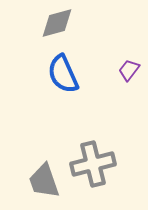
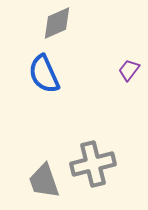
gray diamond: rotated 9 degrees counterclockwise
blue semicircle: moved 19 px left
